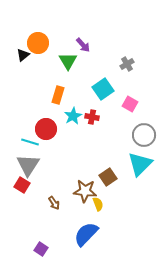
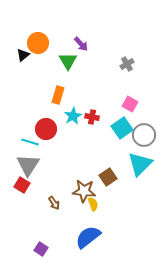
purple arrow: moved 2 px left, 1 px up
cyan square: moved 19 px right, 39 px down
brown star: moved 1 px left
yellow semicircle: moved 5 px left
blue semicircle: moved 2 px right, 3 px down; rotated 8 degrees clockwise
